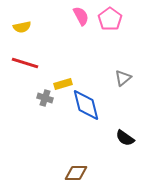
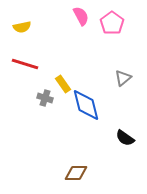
pink pentagon: moved 2 px right, 4 px down
red line: moved 1 px down
yellow rectangle: rotated 72 degrees clockwise
